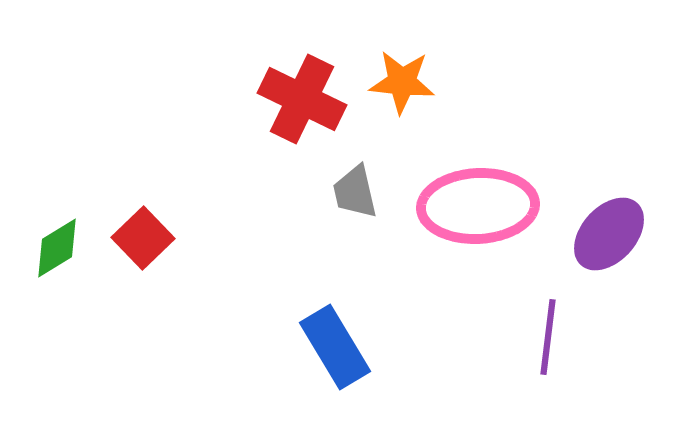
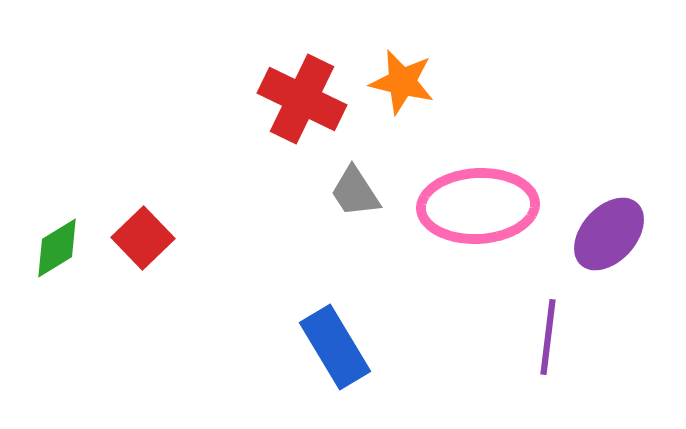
orange star: rotated 8 degrees clockwise
gray trapezoid: rotated 20 degrees counterclockwise
